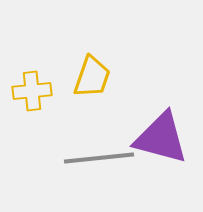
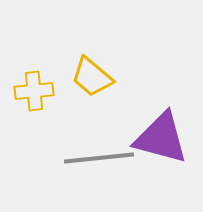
yellow trapezoid: rotated 111 degrees clockwise
yellow cross: moved 2 px right
